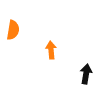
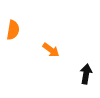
orange arrow: rotated 132 degrees clockwise
